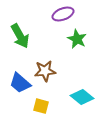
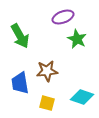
purple ellipse: moved 3 px down
brown star: moved 2 px right
blue trapezoid: rotated 40 degrees clockwise
cyan diamond: rotated 20 degrees counterclockwise
yellow square: moved 6 px right, 3 px up
